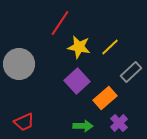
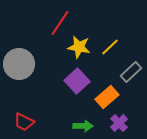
orange rectangle: moved 2 px right, 1 px up
red trapezoid: rotated 50 degrees clockwise
